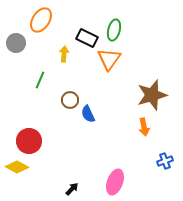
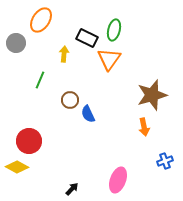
pink ellipse: moved 3 px right, 2 px up
